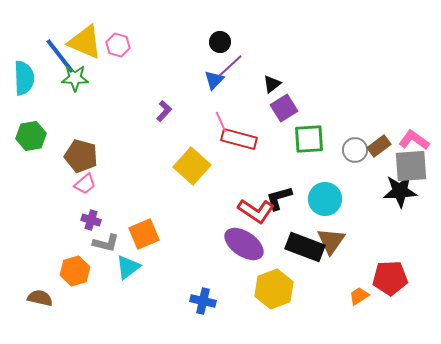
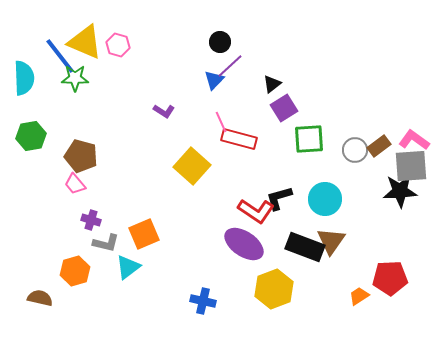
purple L-shape: rotated 80 degrees clockwise
pink trapezoid: moved 10 px left; rotated 90 degrees clockwise
